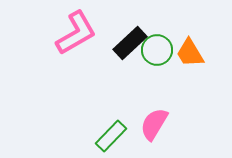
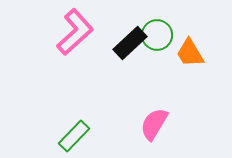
pink L-shape: moved 1 px left, 1 px up; rotated 12 degrees counterclockwise
green circle: moved 15 px up
green rectangle: moved 37 px left
